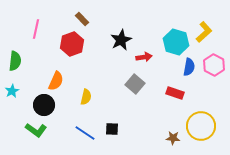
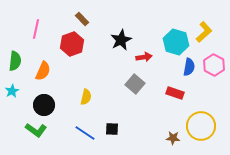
orange semicircle: moved 13 px left, 10 px up
